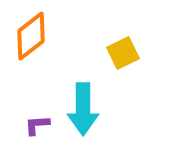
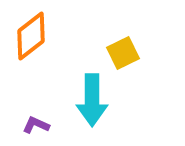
cyan arrow: moved 9 px right, 9 px up
purple L-shape: moved 1 px left; rotated 28 degrees clockwise
